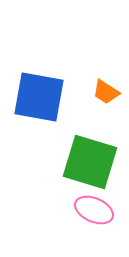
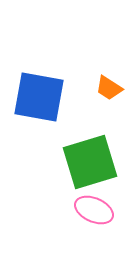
orange trapezoid: moved 3 px right, 4 px up
green square: rotated 34 degrees counterclockwise
